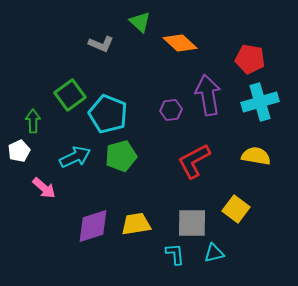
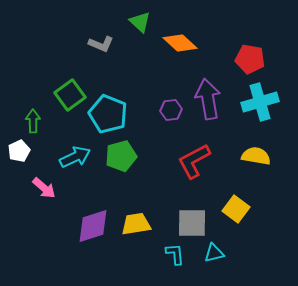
purple arrow: moved 4 px down
